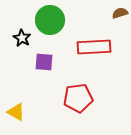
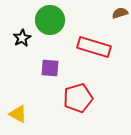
black star: rotated 12 degrees clockwise
red rectangle: rotated 20 degrees clockwise
purple square: moved 6 px right, 6 px down
red pentagon: rotated 8 degrees counterclockwise
yellow triangle: moved 2 px right, 2 px down
